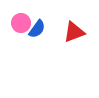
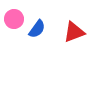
pink circle: moved 7 px left, 4 px up
